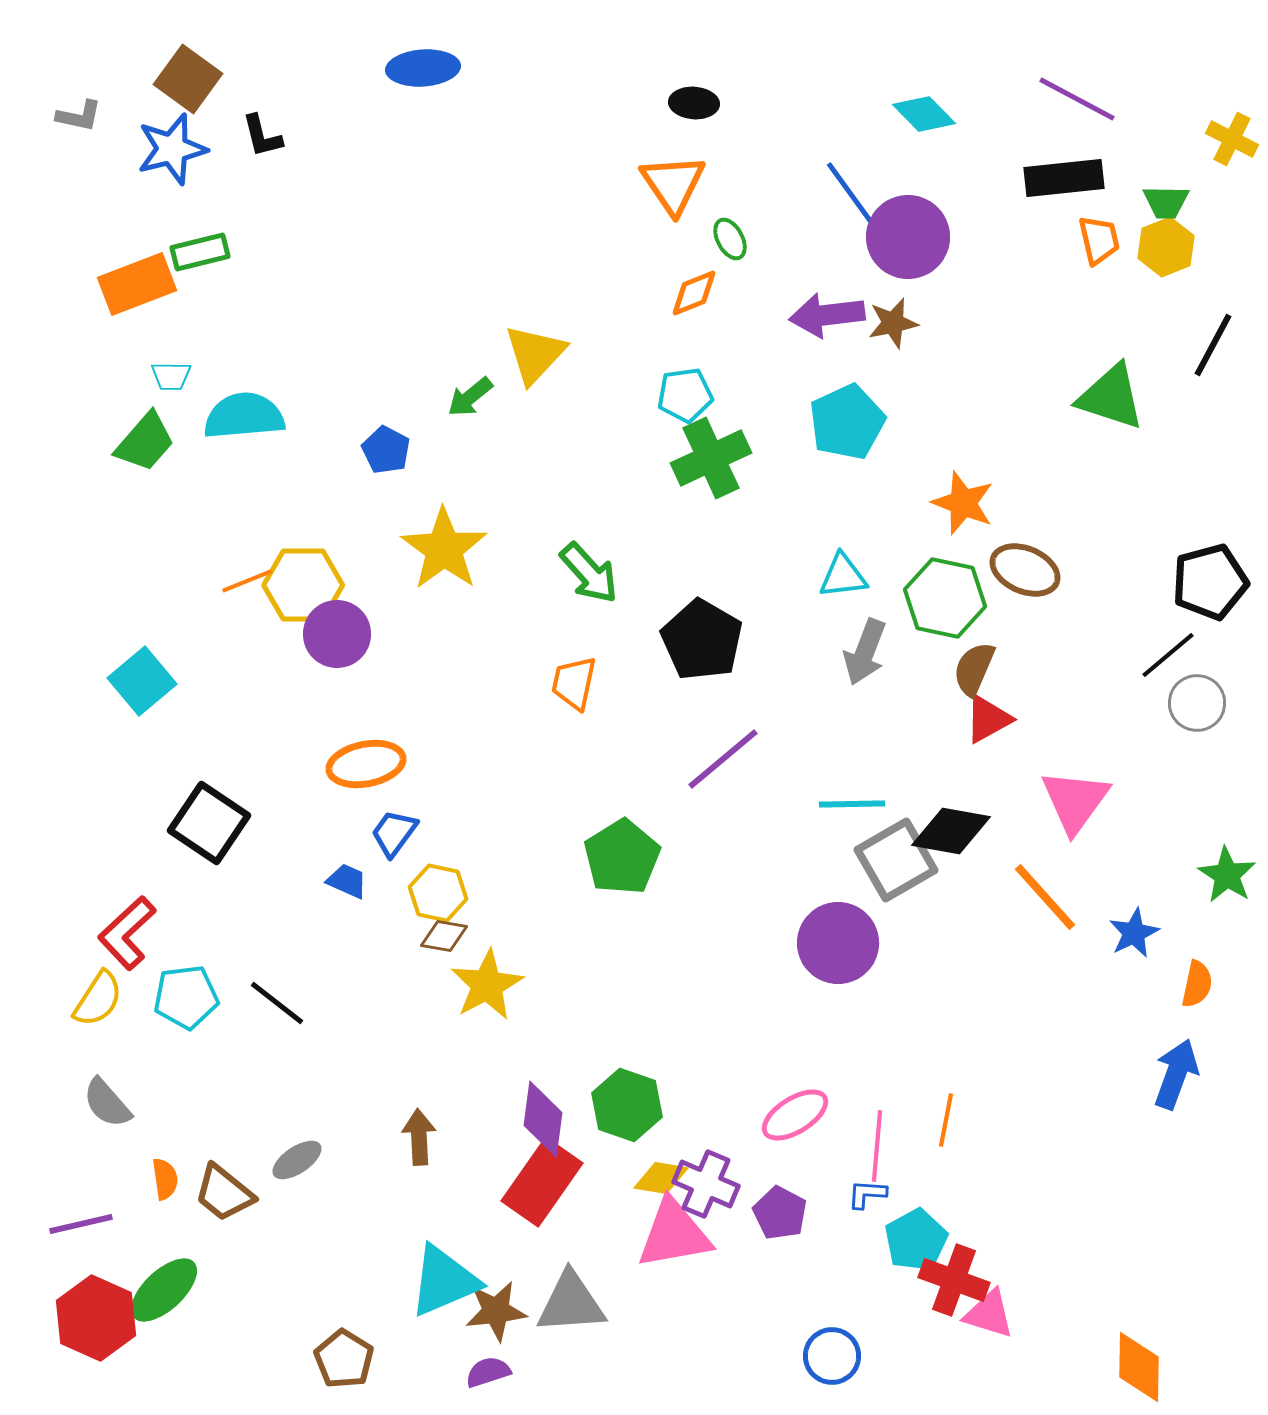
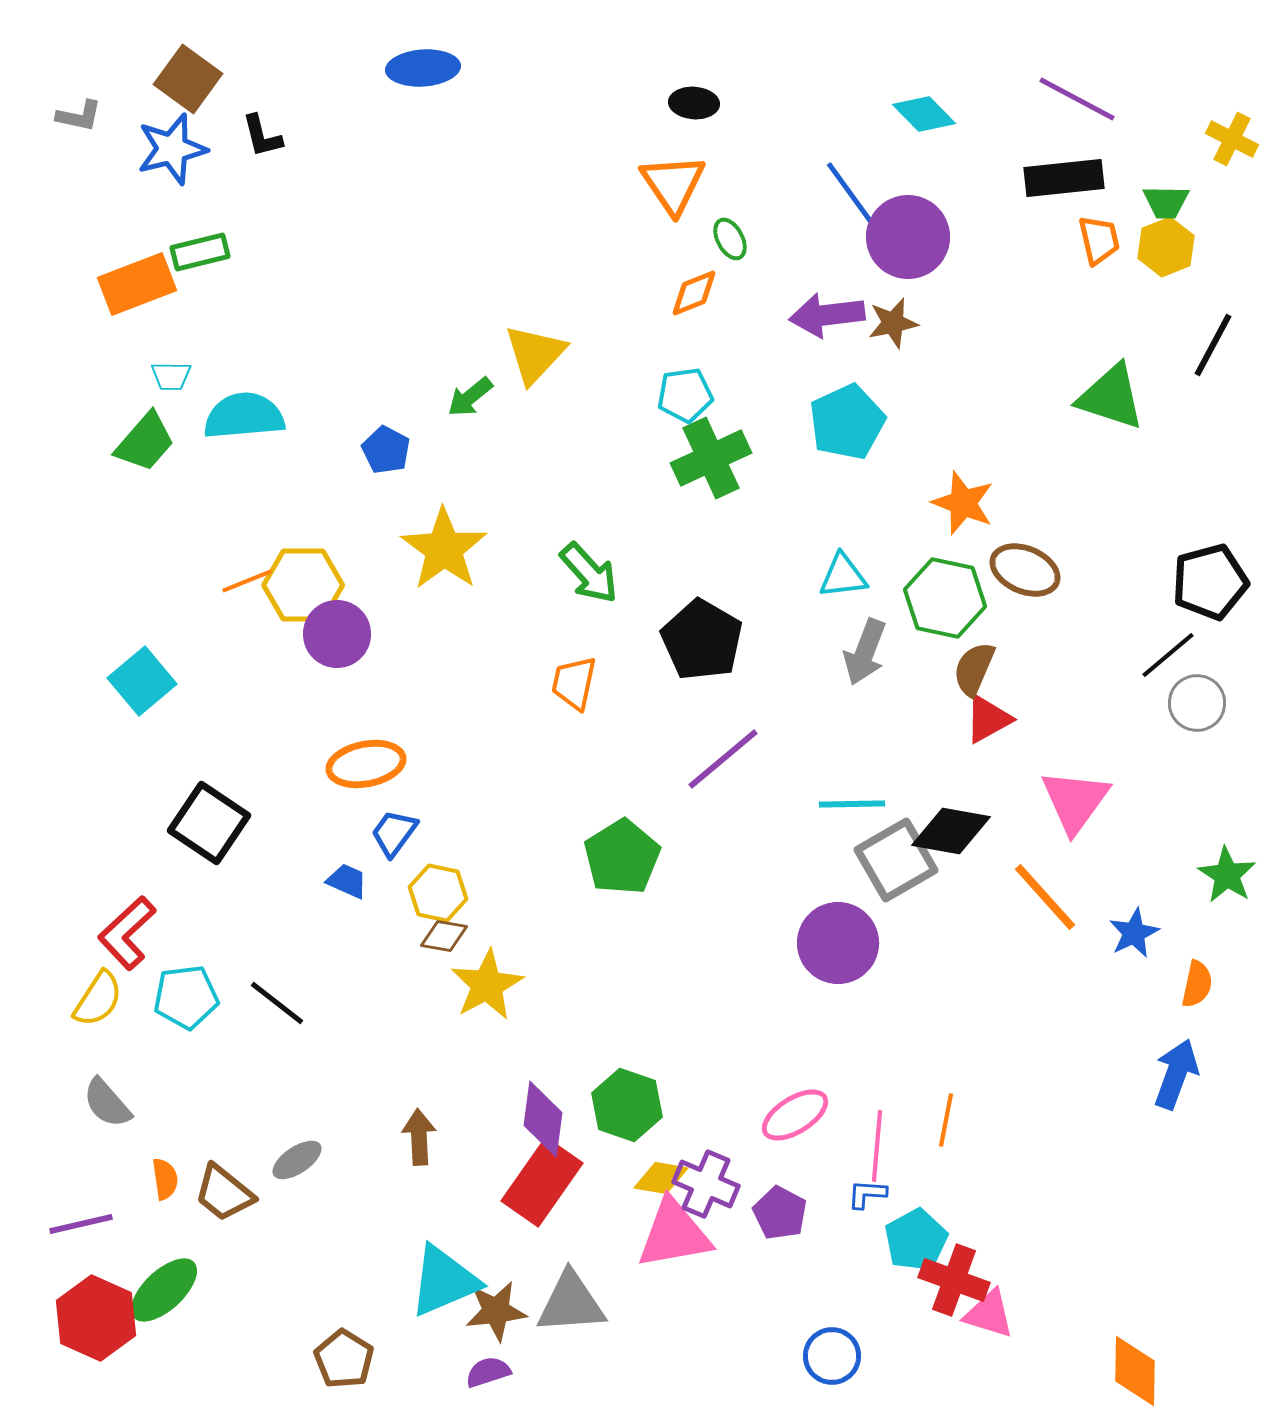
orange diamond at (1139, 1367): moved 4 px left, 4 px down
